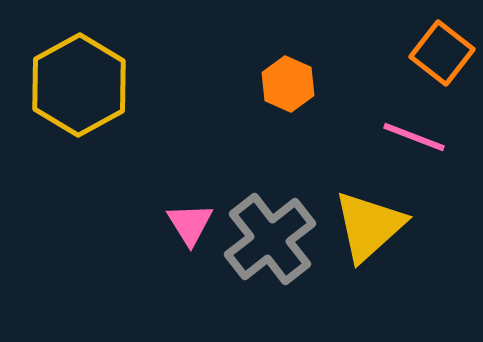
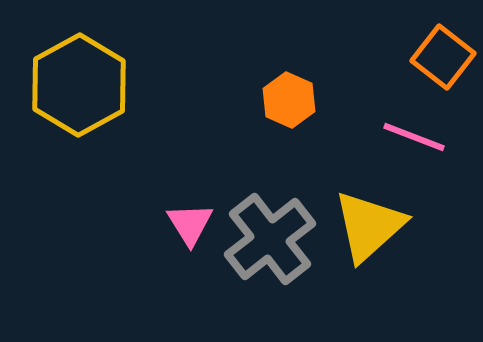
orange square: moved 1 px right, 4 px down
orange hexagon: moved 1 px right, 16 px down
